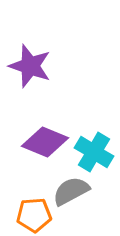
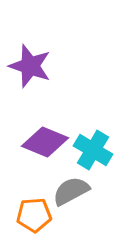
cyan cross: moved 1 px left, 2 px up
